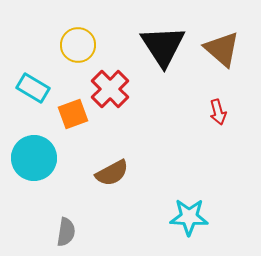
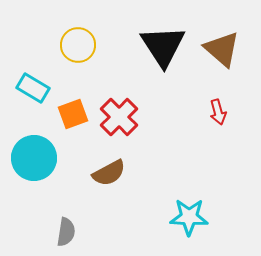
red cross: moved 9 px right, 28 px down
brown semicircle: moved 3 px left
